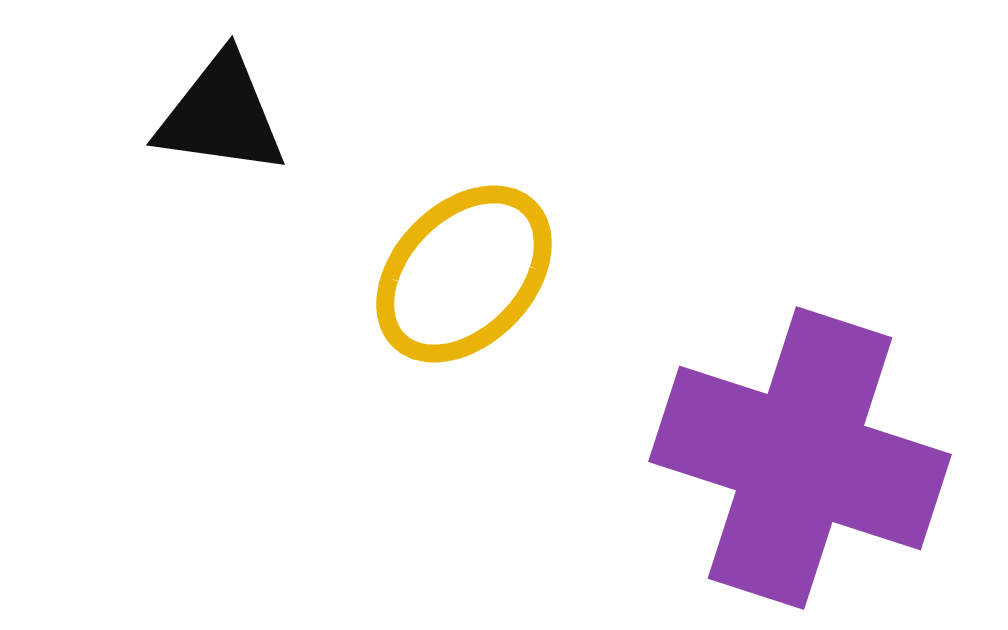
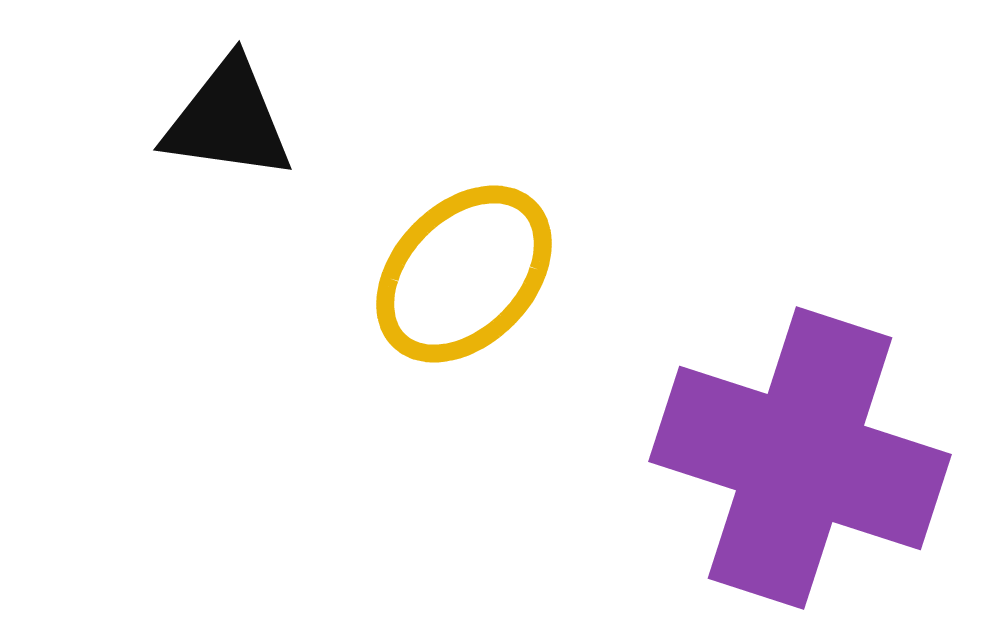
black triangle: moved 7 px right, 5 px down
